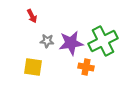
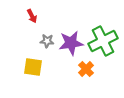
orange cross: moved 2 px down; rotated 35 degrees clockwise
